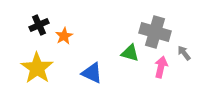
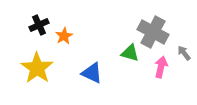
gray cross: moved 2 px left; rotated 12 degrees clockwise
